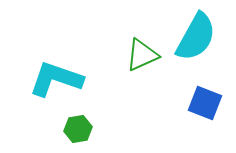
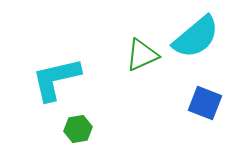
cyan semicircle: rotated 21 degrees clockwise
cyan L-shape: rotated 32 degrees counterclockwise
